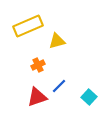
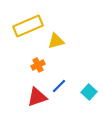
yellow triangle: moved 1 px left
cyan square: moved 5 px up
